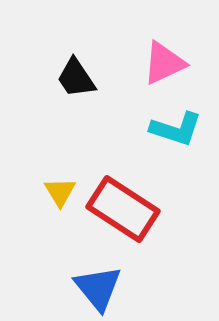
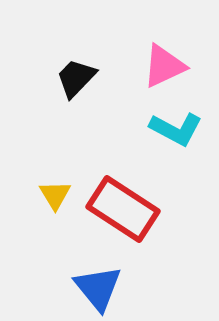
pink triangle: moved 3 px down
black trapezoid: rotated 78 degrees clockwise
cyan L-shape: rotated 10 degrees clockwise
yellow triangle: moved 5 px left, 3 px down
